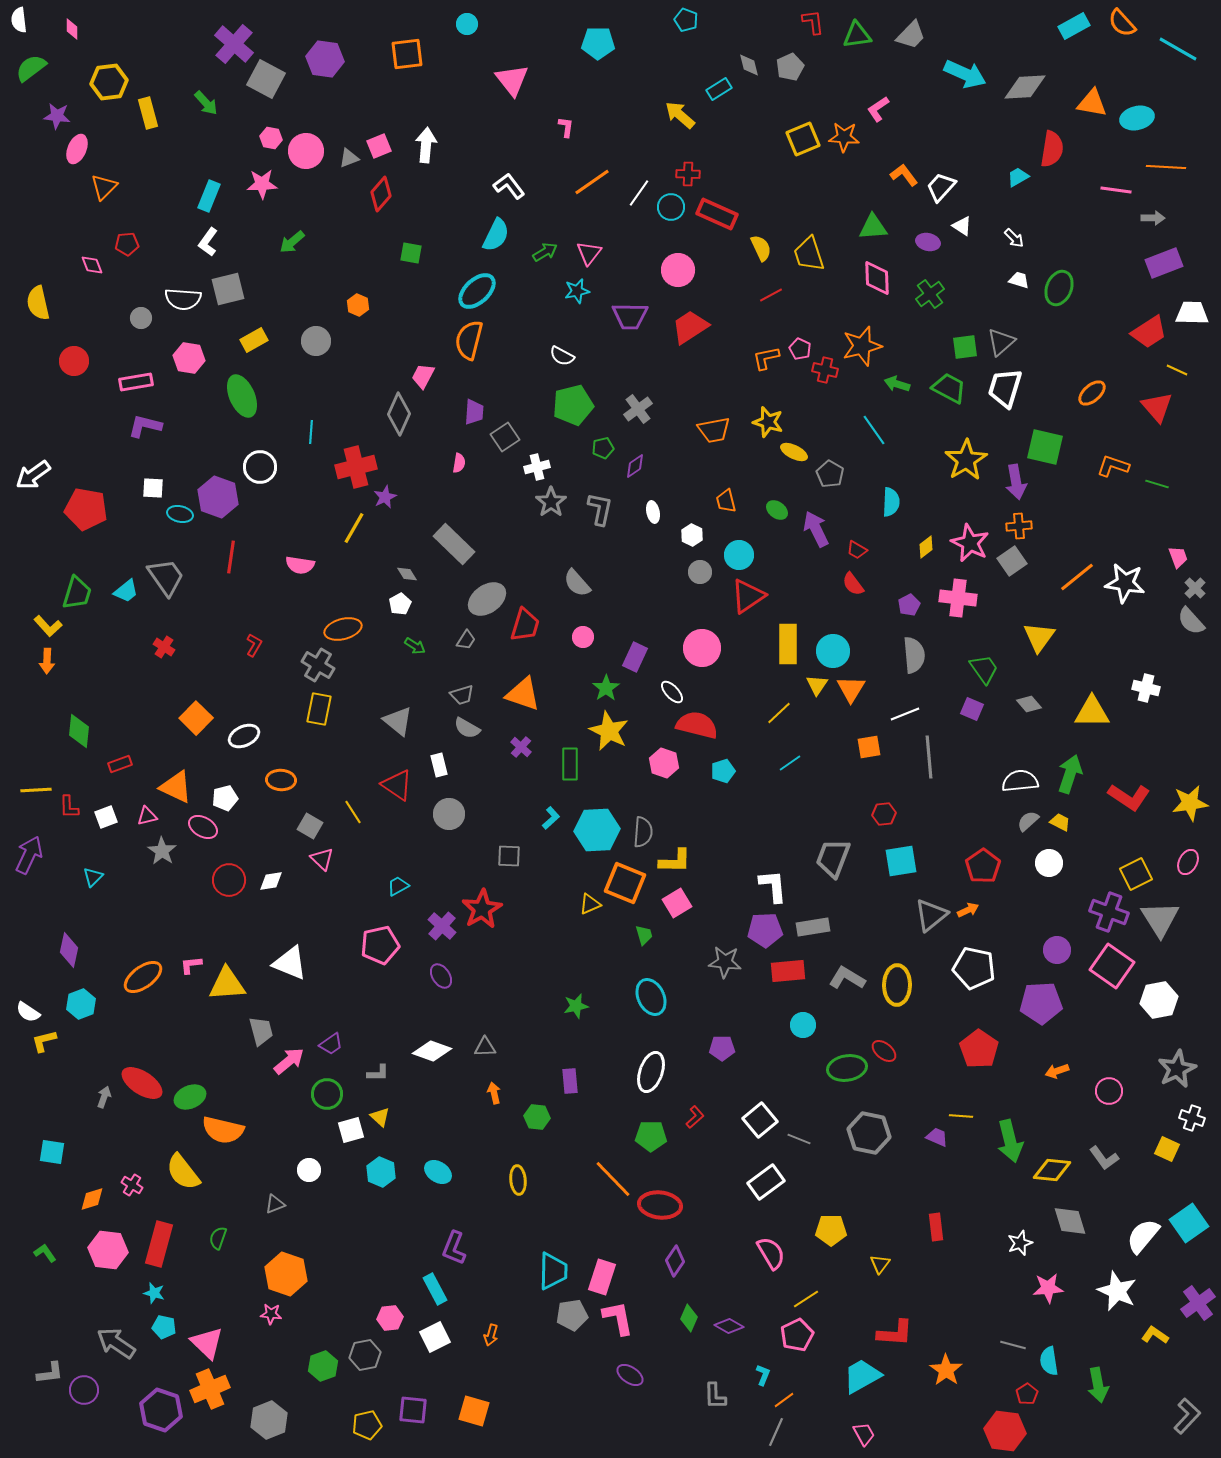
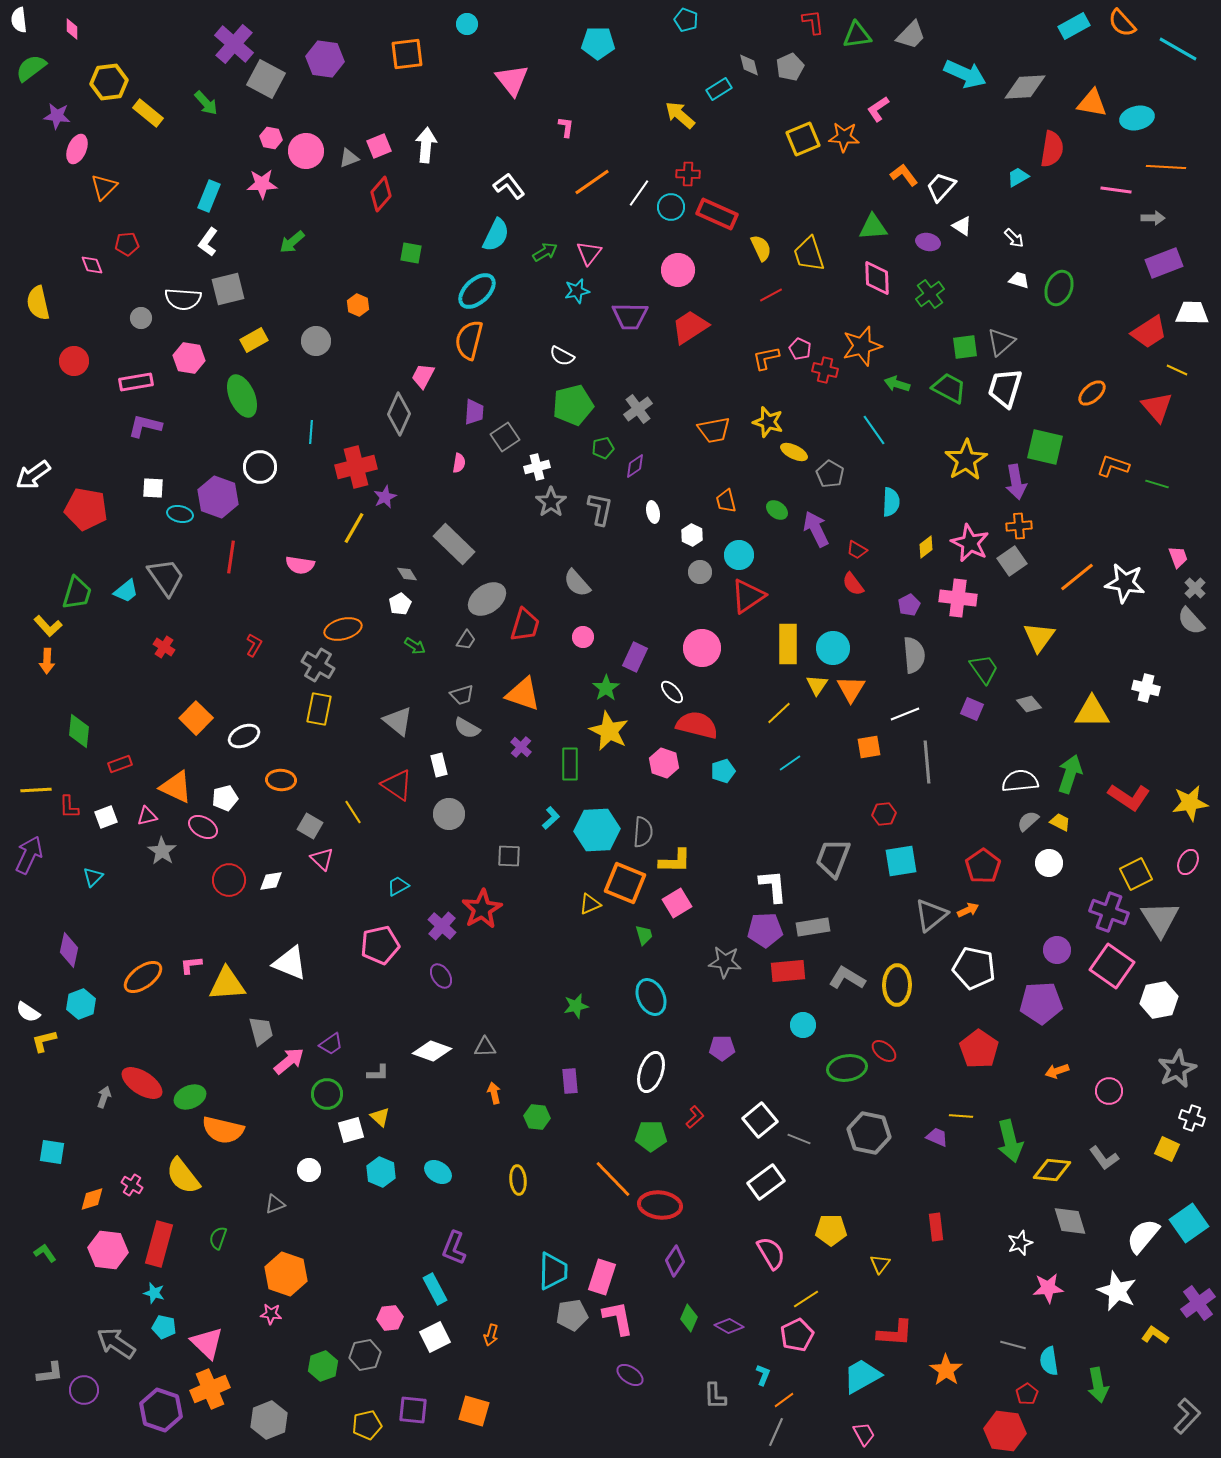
yellow rectangle at (148, 113): rotated 36 degrees counterclockwise
cyan circle at (833, 651): moved 3 px up
gray line at (929, 757): moved 2 px left, 5 px down
yellow semicircle at (183, 1172): moved 4 px down
